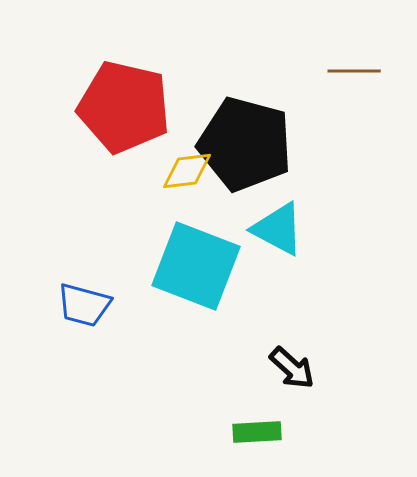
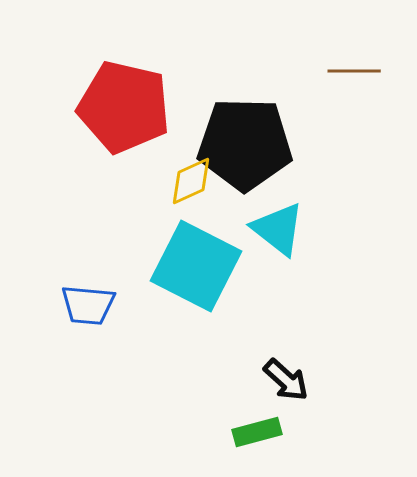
black pentagon: rotated 14 degrees counterclockwise
yellow diamond: moved 4 px right, 10 px down; rotated 18 degrees counterclockwise
cyan triangle: rotated 10 degrees clockwise
cyan square: rotated 6 degrees clockwise
blue trapezoid: moved 4 px right; rotated 10 degrees counterclockwise
black arrow: moved 6 px left, 12 px down
green rectangle: rotated 12 degrees counterclockwise
